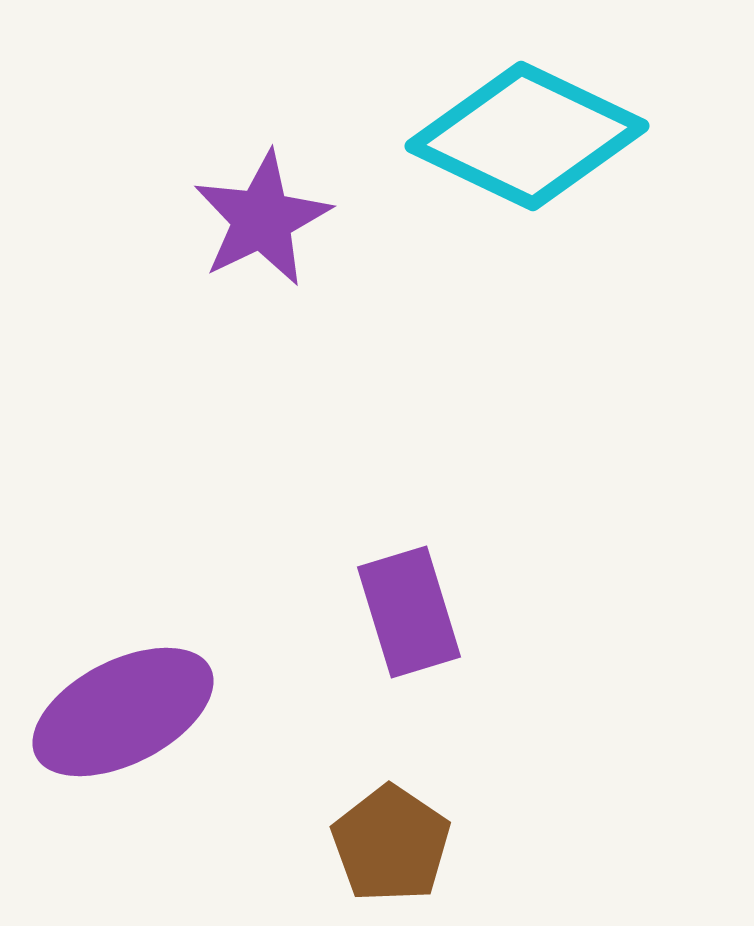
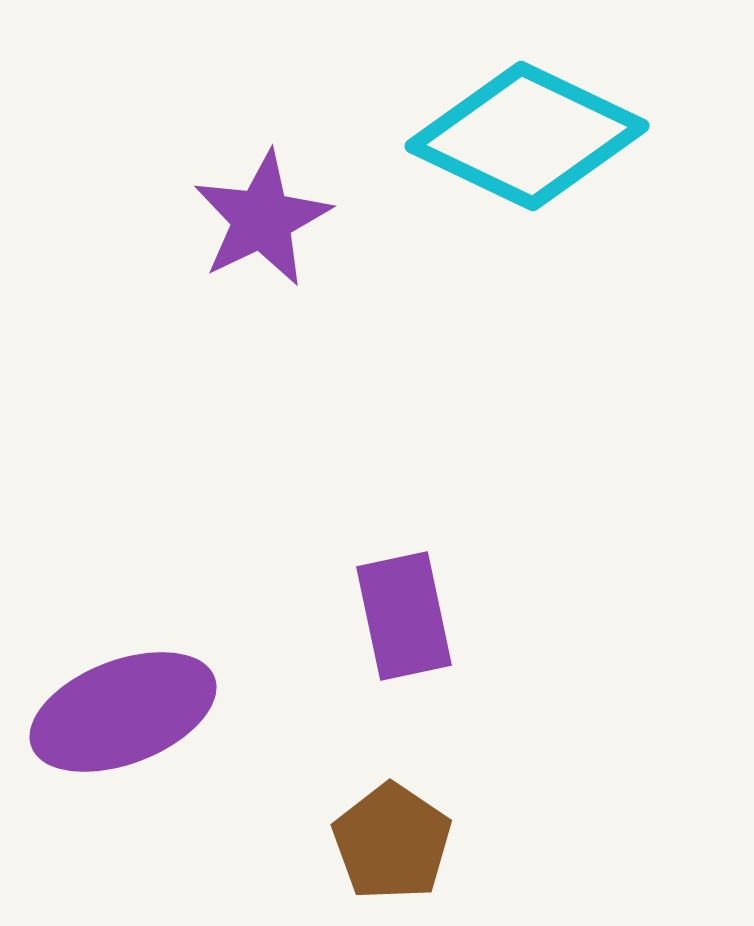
purple rectangle: moved 5 px left, 4 px down; rotated 5 degrees clockwise
purple ellipse: rotated 6 degrees clockwise
brown pentagon: moved 1 px right, 2 px up
